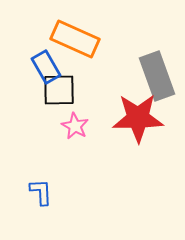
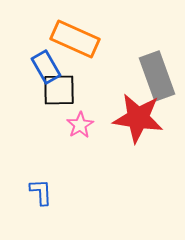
red star: rotated 9 degrees clockwise
pink star: moved 5 px right, 1 px up; rotated 12 degrees clockwise
